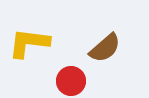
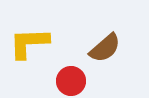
yellow L-shape: rotated 9 degrees counterclockwise
